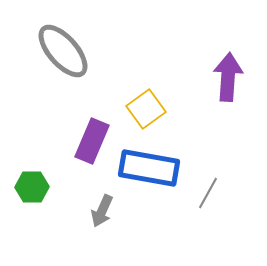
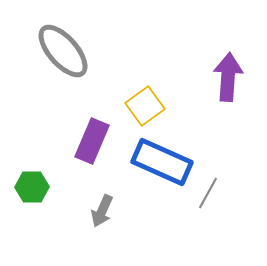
yellow square: moved 1 px left, 3 px up
blue rectangle: moved 13 px right, 6 px up; rotated 14 degrees clockwise
